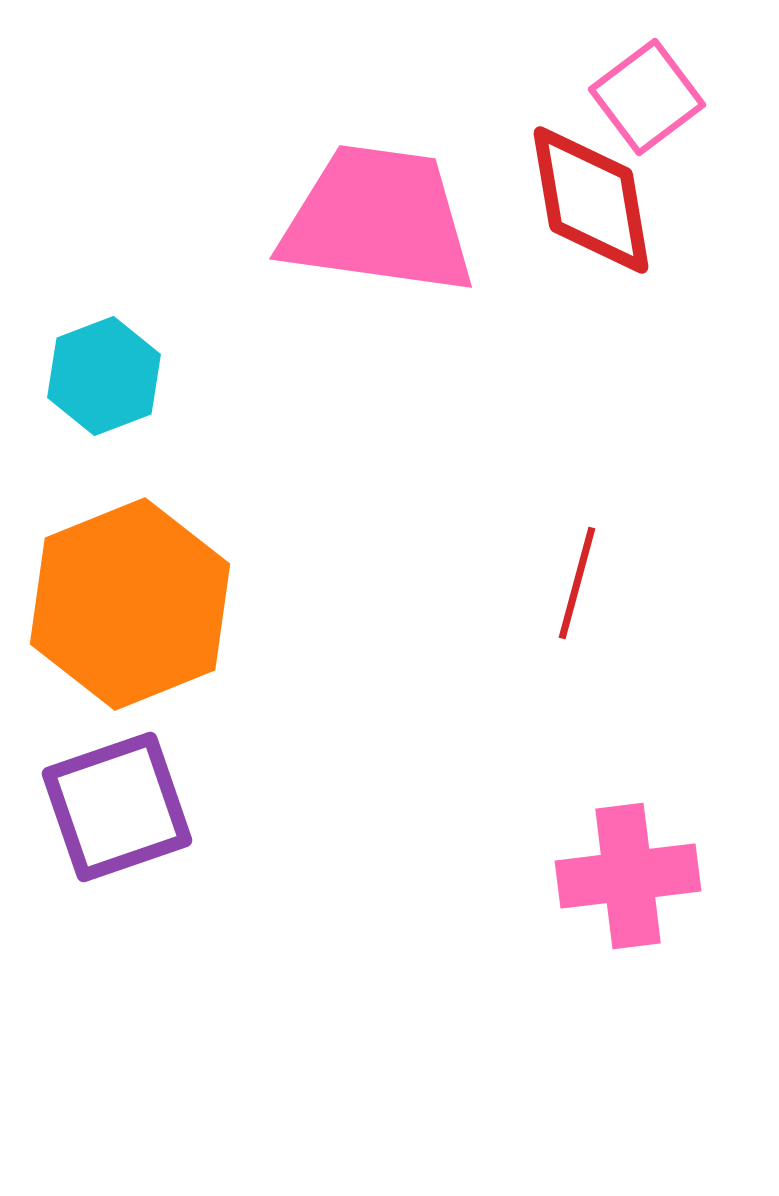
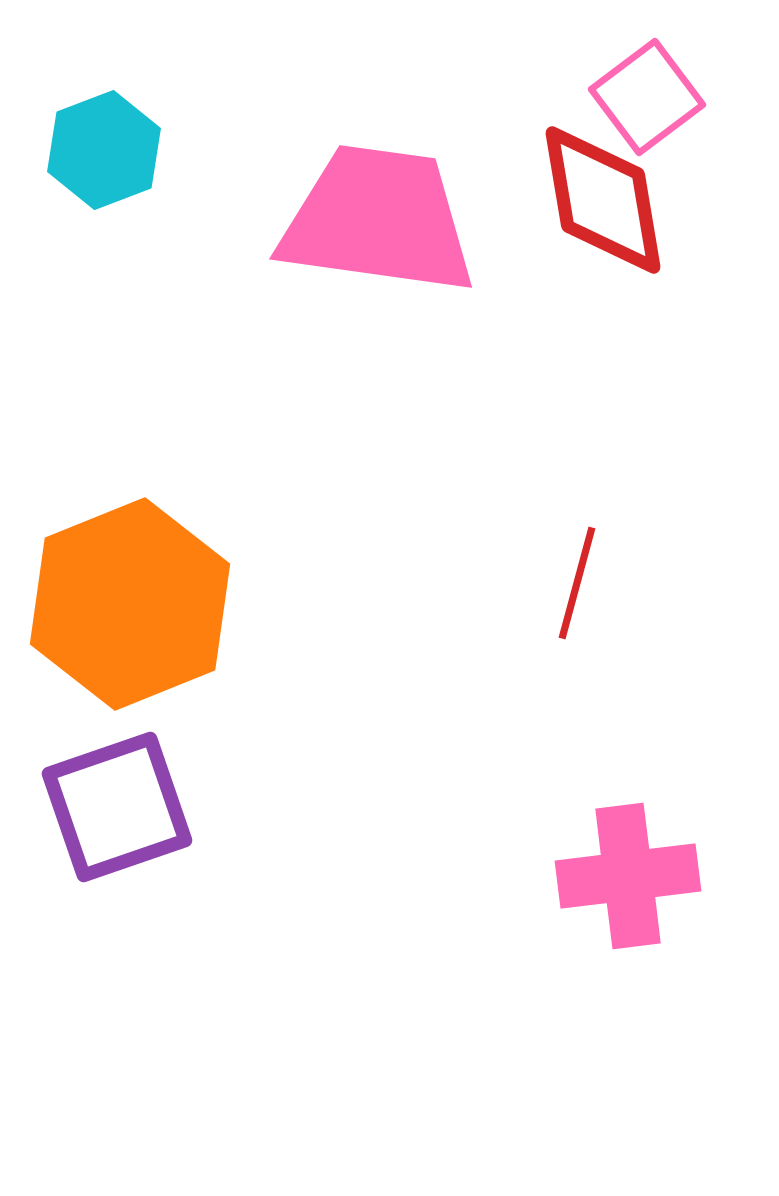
red diamond: moved 12 px right
cyan hexagon: moved 226 px up
